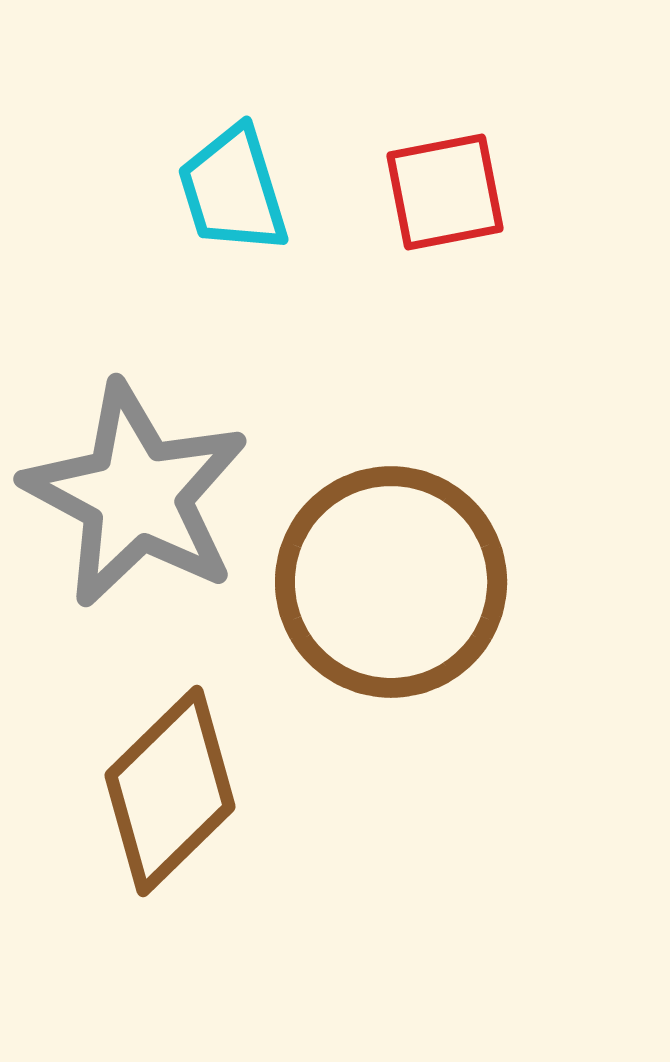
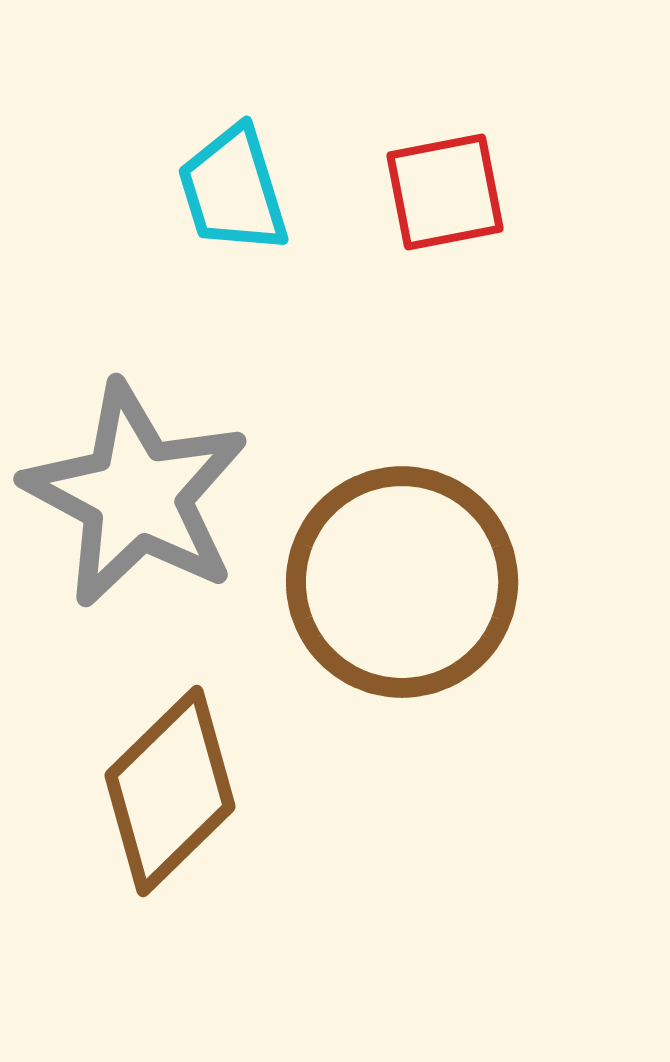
brown circle: moved 11 px right
